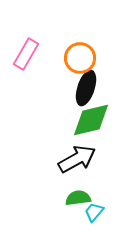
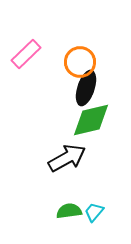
pink rectangle: rotated 16 degrees clockwise
orange circle: moved 4 px down
black arrow: moved 10 px left, 1 px up
green semicircle: moved 9 px left, 13 px down
